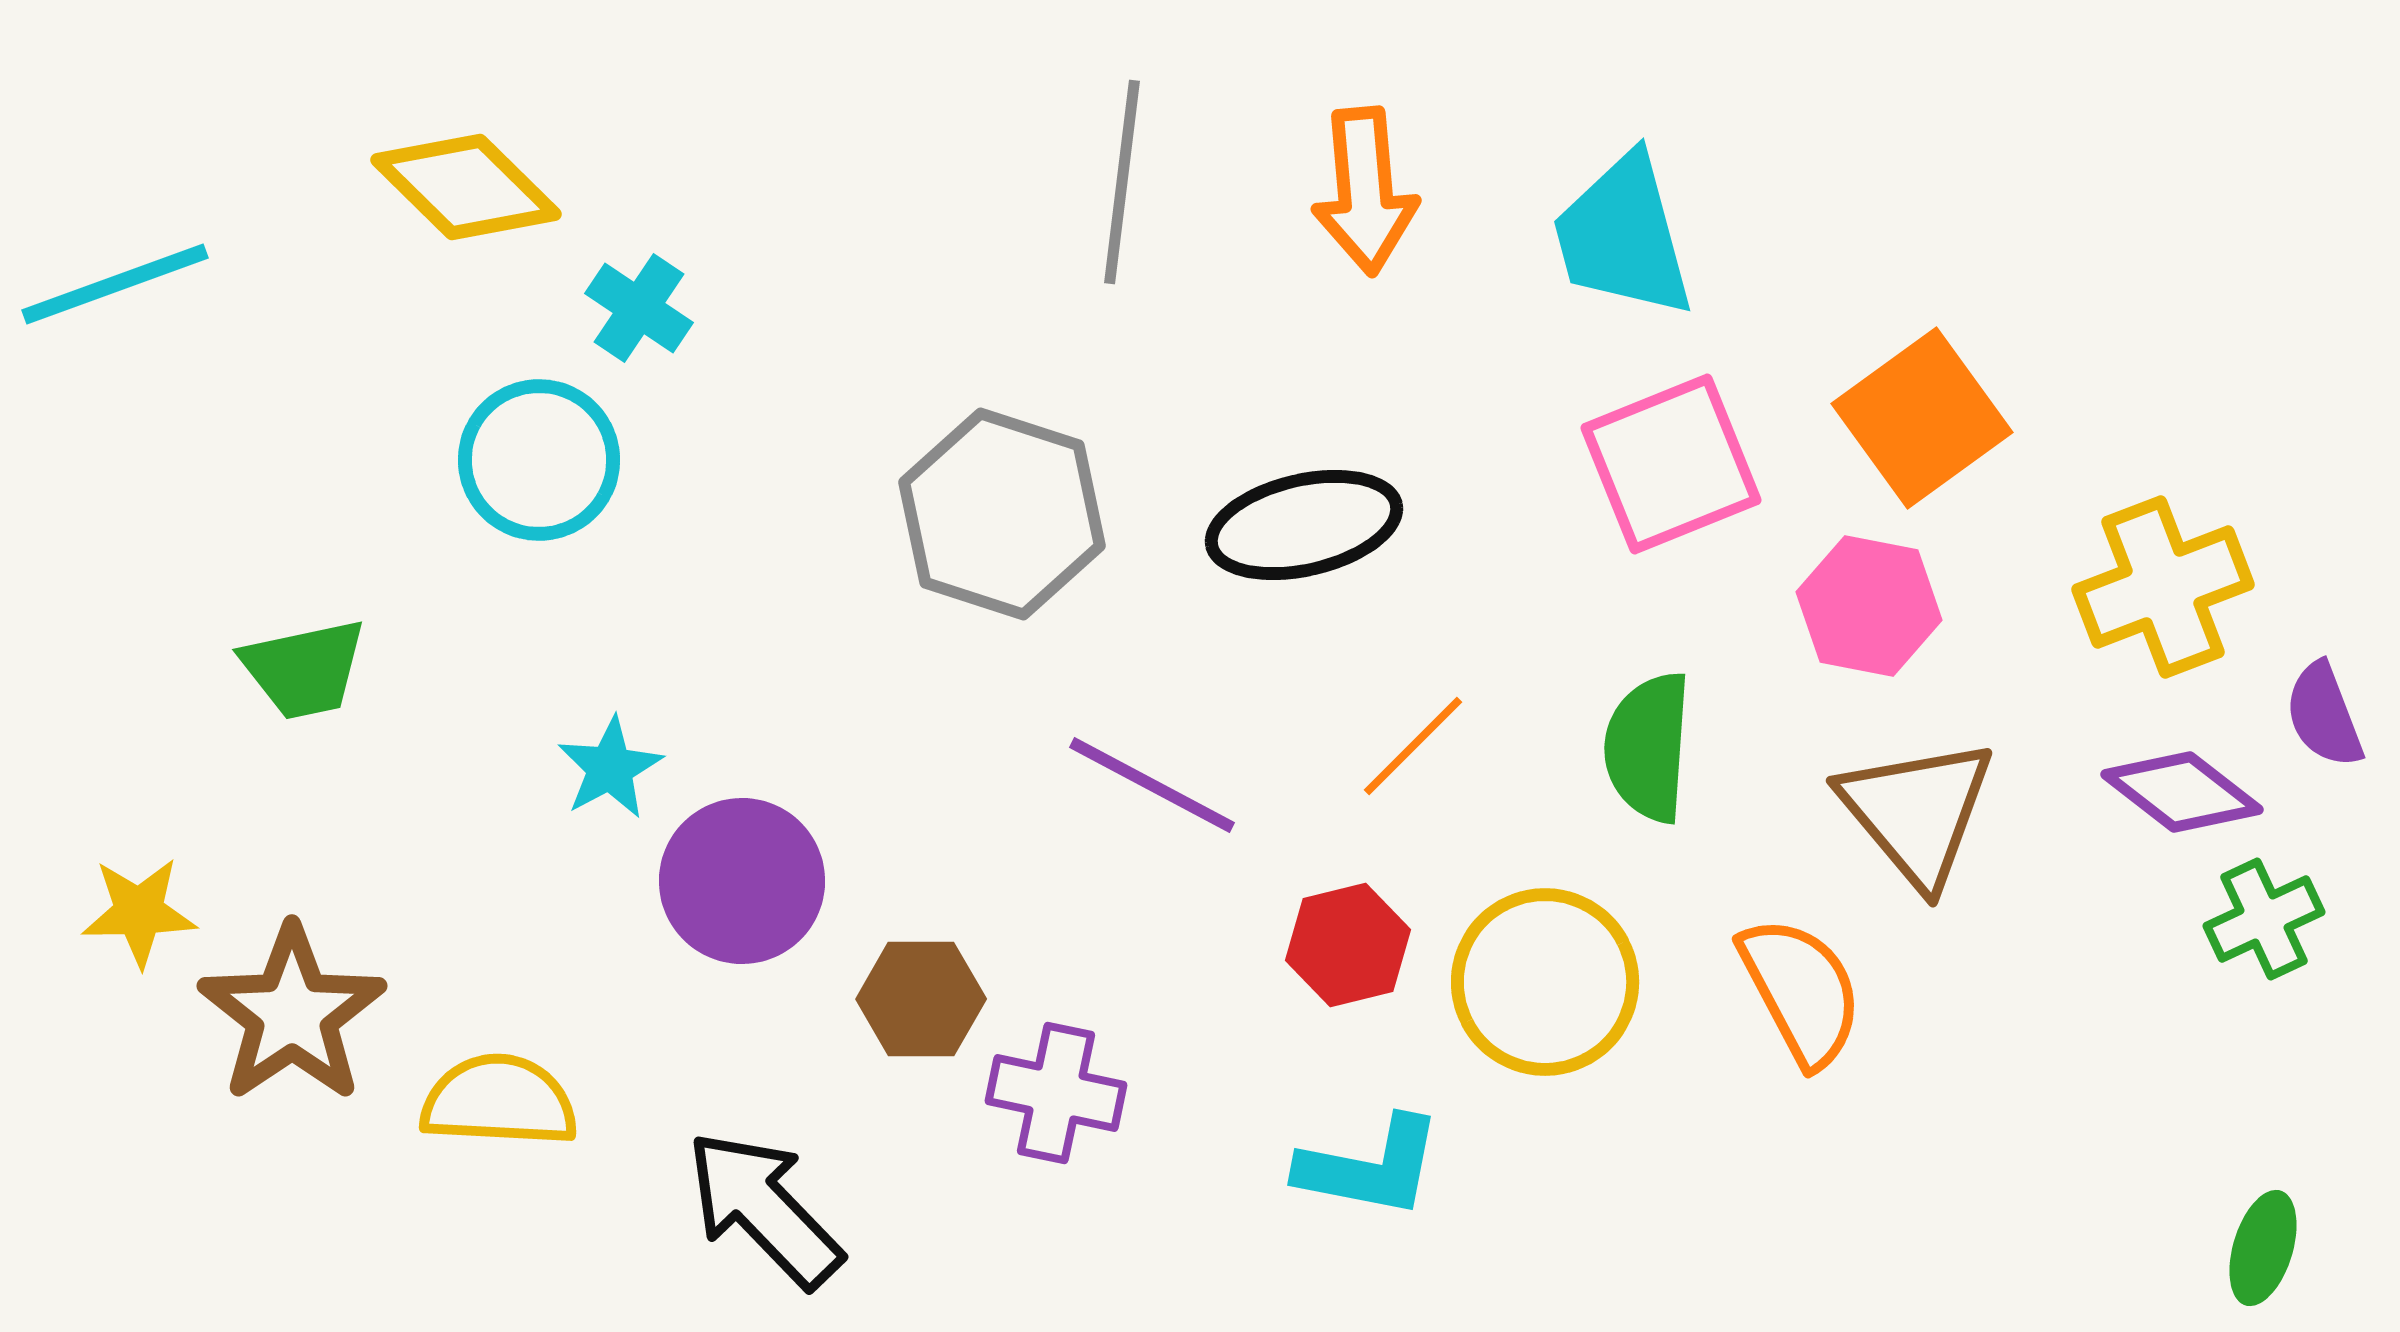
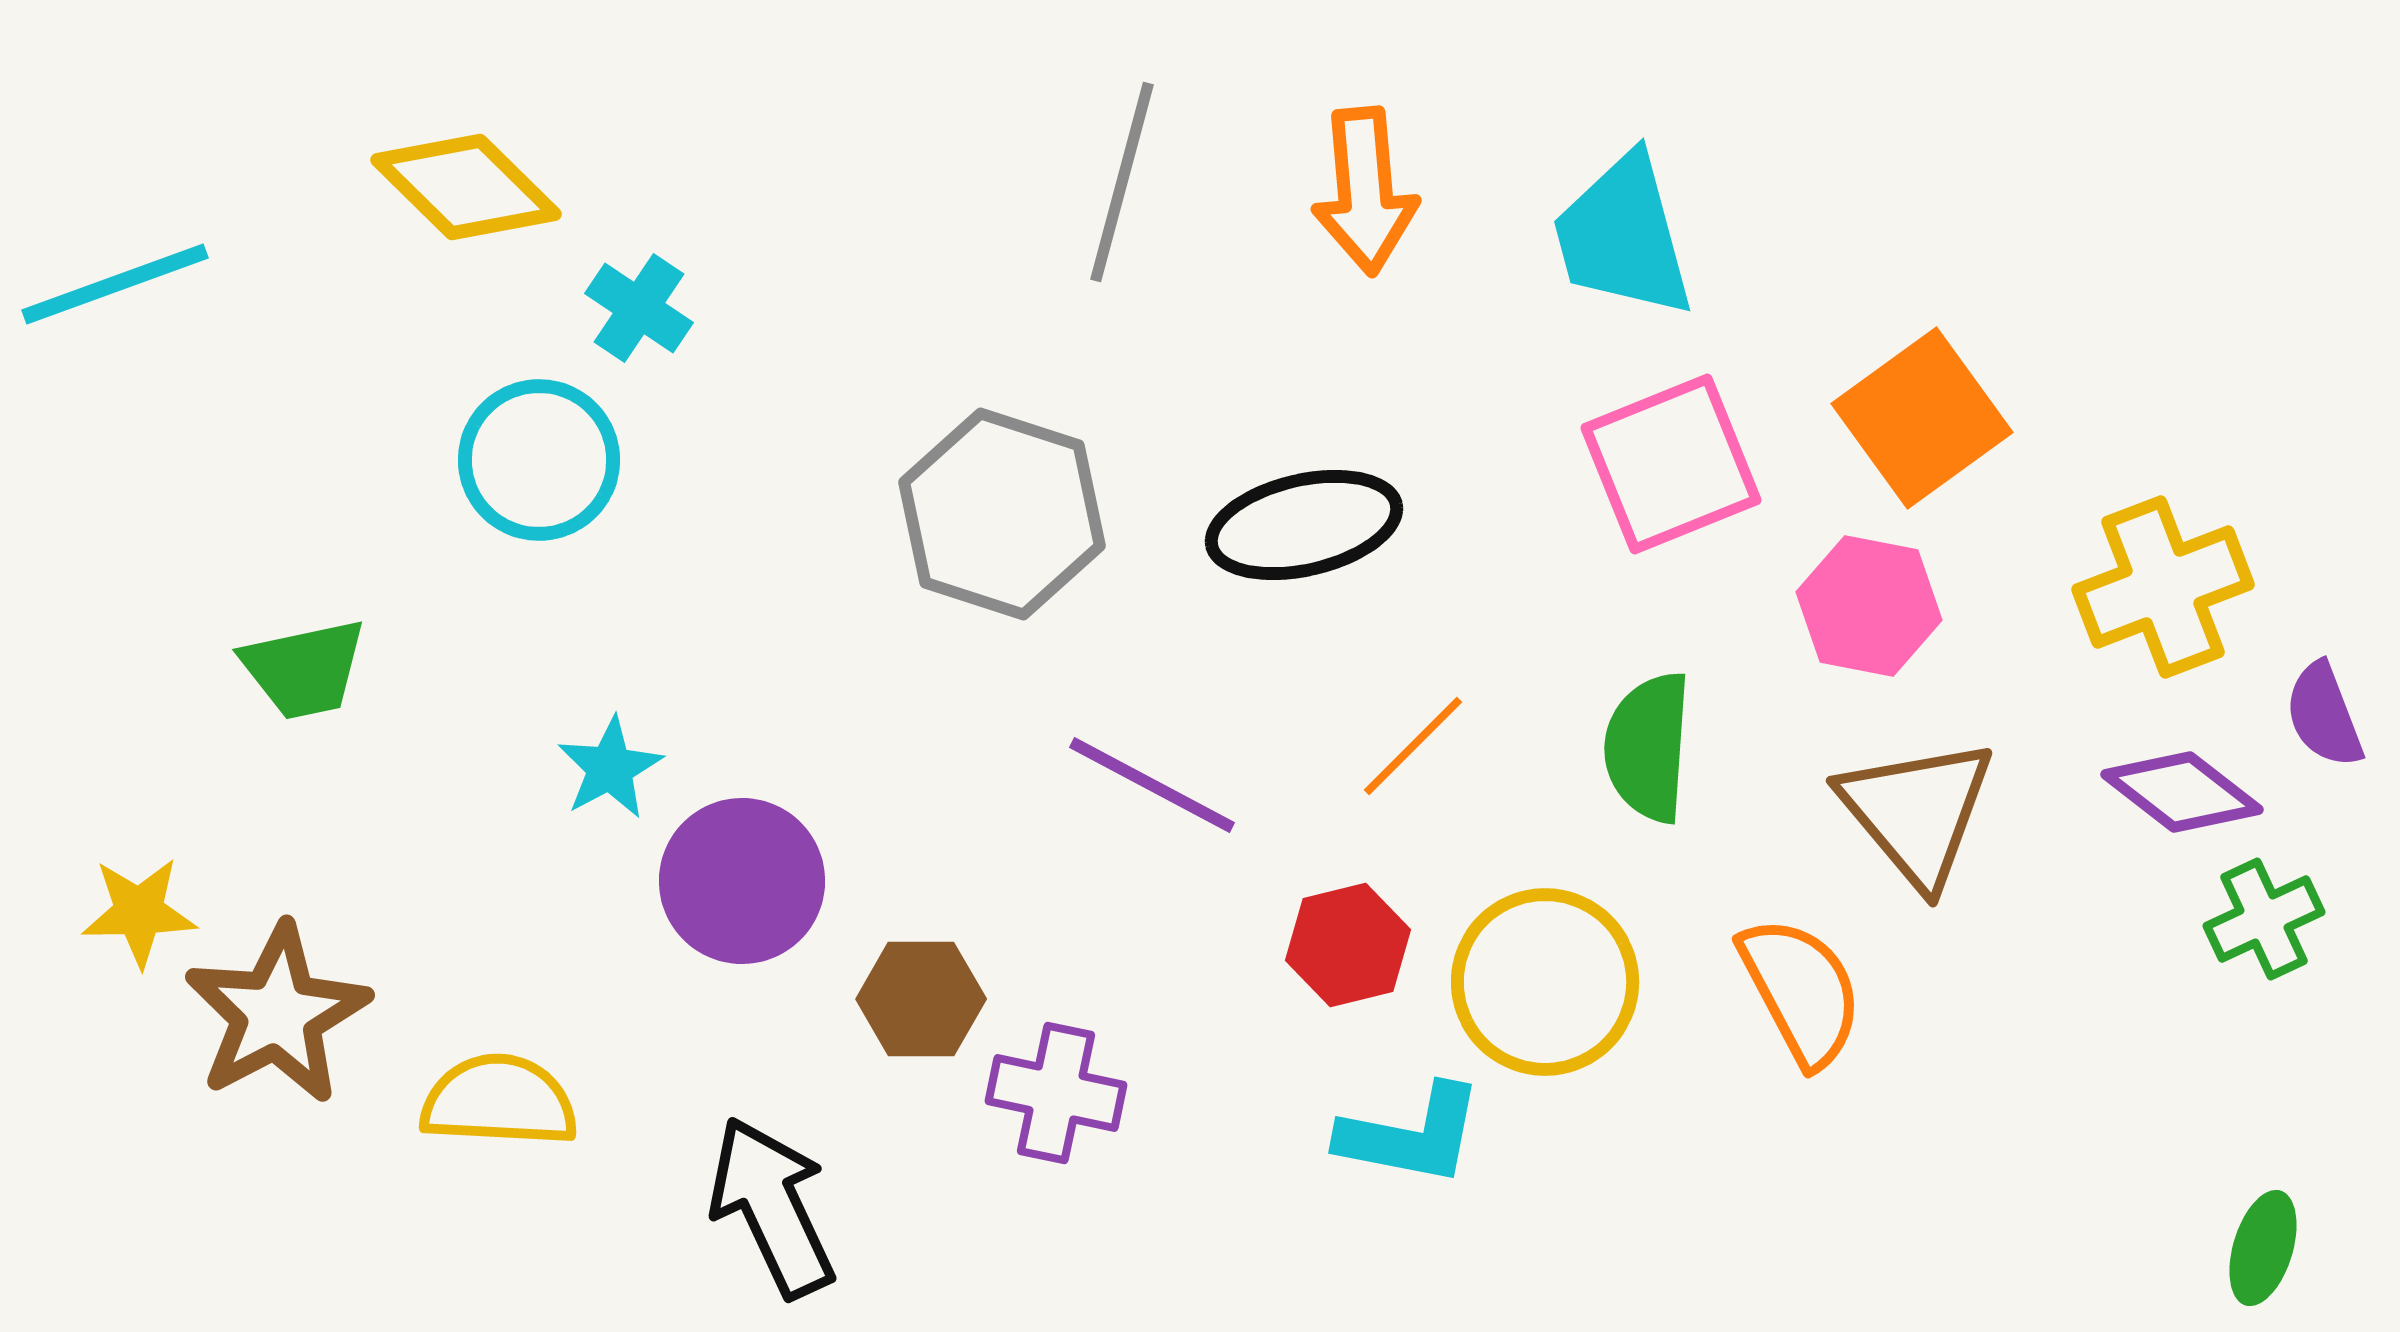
gray line: rotated 8 degrees clockwise
brown star: moved 15 px left; rotated 6 degrees clockwise
cyan L-shape: moved 41 px right, 32 px up
black arrow: moved 8 px right, 2 px up; rotated 19 degrees clockwise
